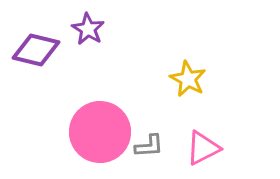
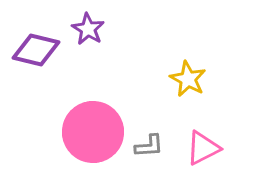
pink circle: moved 7 px left
